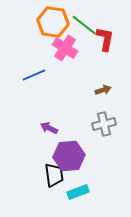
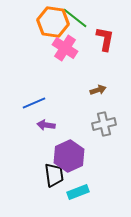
green line: moved 9 px left, 7 px up
blue line: moved 28 px down
brown arrow: moved 5 px left
purple arrow: moved 3 px left, 3 px up; rotated 18 degrees counterclockwise
purple hexagon: rotated 20 degrees counterclockwise
